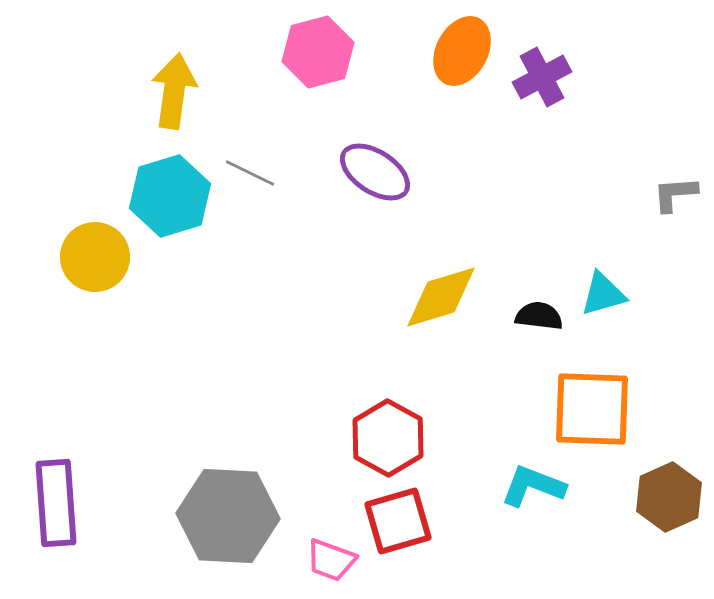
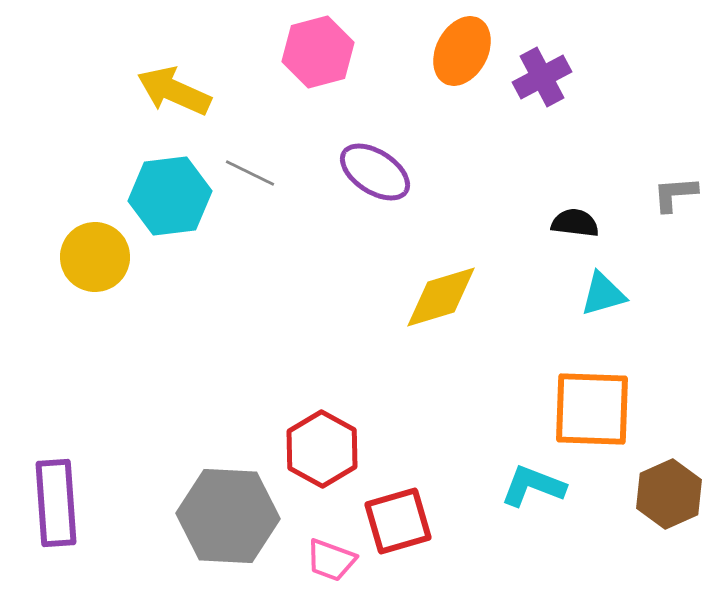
yellow arrow: rotated 74 degrees counterclockwise
cyan hexagon: rotated 10 degrees clockwise
black semicircle: moved 36 px right, 93 px up
red hexagon: moved 66 px left, 11 px down
brown hexagon: moved 3 px up
